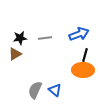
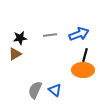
gray line: moved 5 px right, 3 px up
